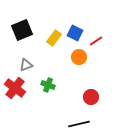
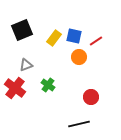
blue square: moved 1 px left, 3 px down; rotated 14 degrees counterclockwise
green cross: rotated 16 degrees clockwise
